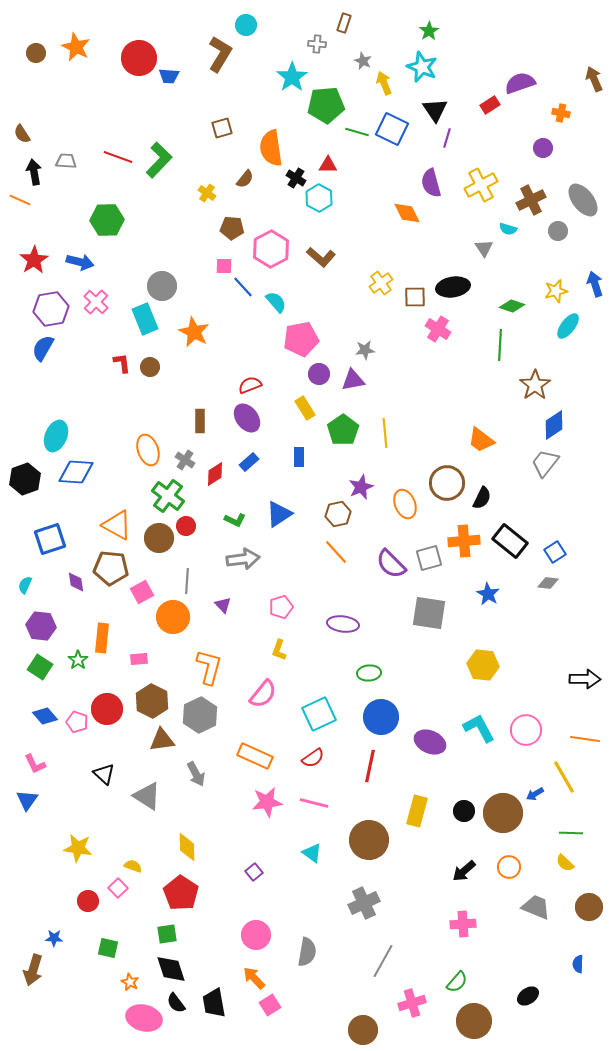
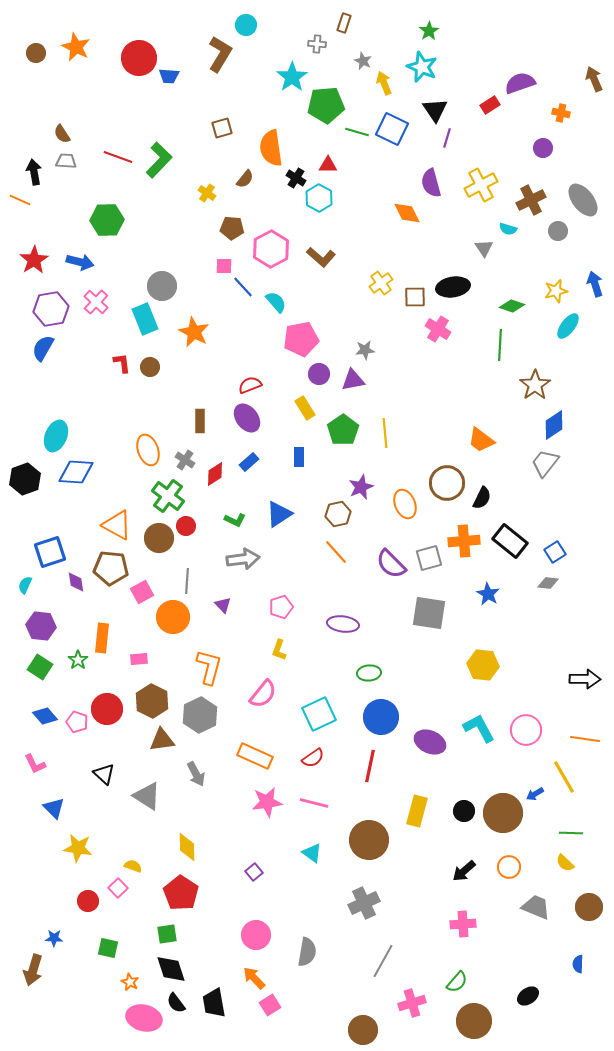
brown semicircle at (22, 134): moved 40 px right
blue square at (50, 539): moved 13 px down
blue triangle at (27, 800): moved 27 px right, 8 px down; rotated 20 degrees counterclockwise
